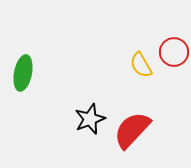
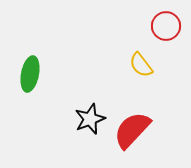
red circle: moved 8 px left, 26 px up
yellow semicircle: rotated 8 degrees counterclockwise
green ellipse: moved 7 px right, 1 px down
